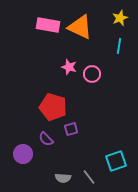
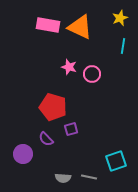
cyan line: moved 4 px right
gray line: rotated 42 degrees counterclockwise
